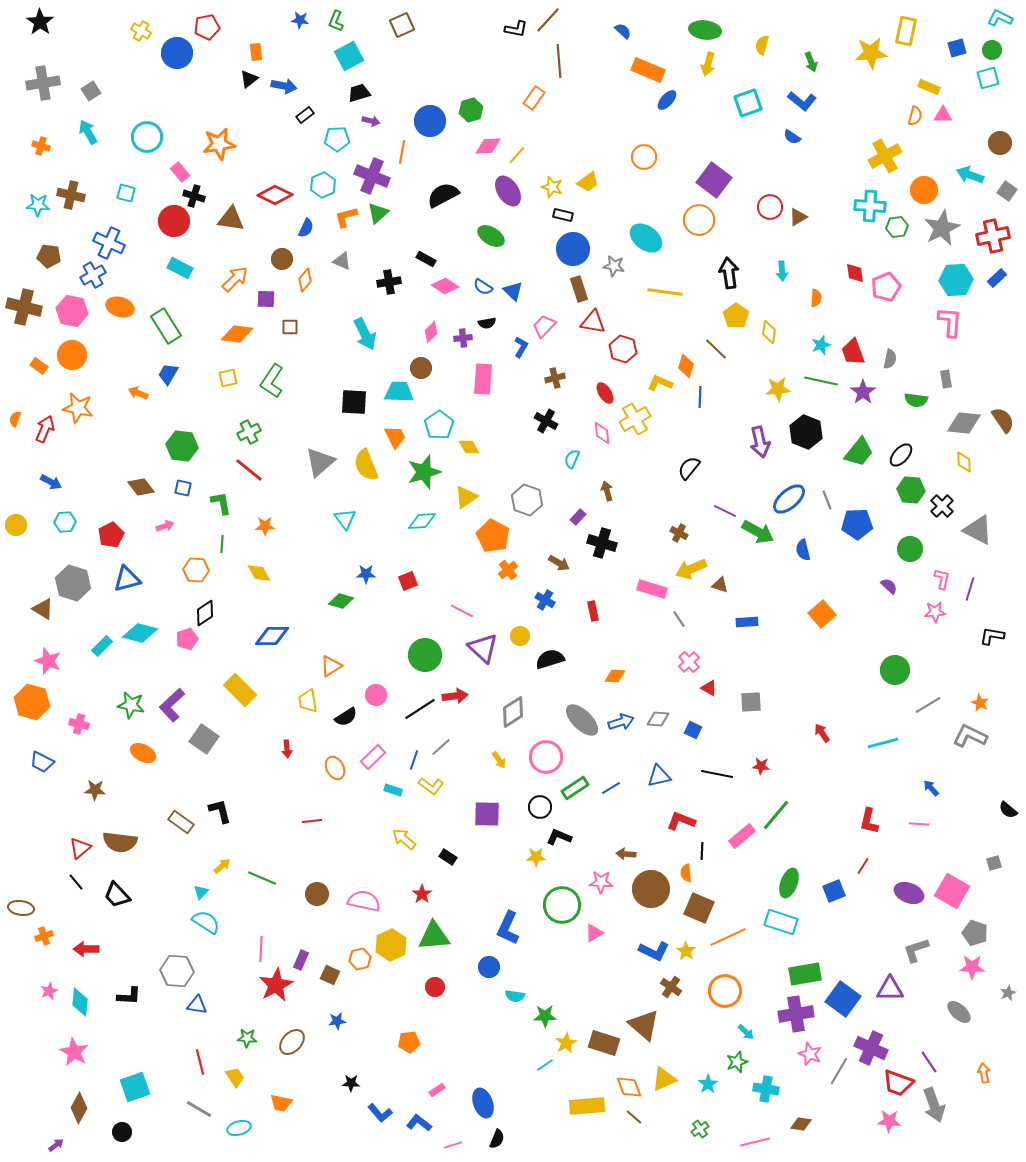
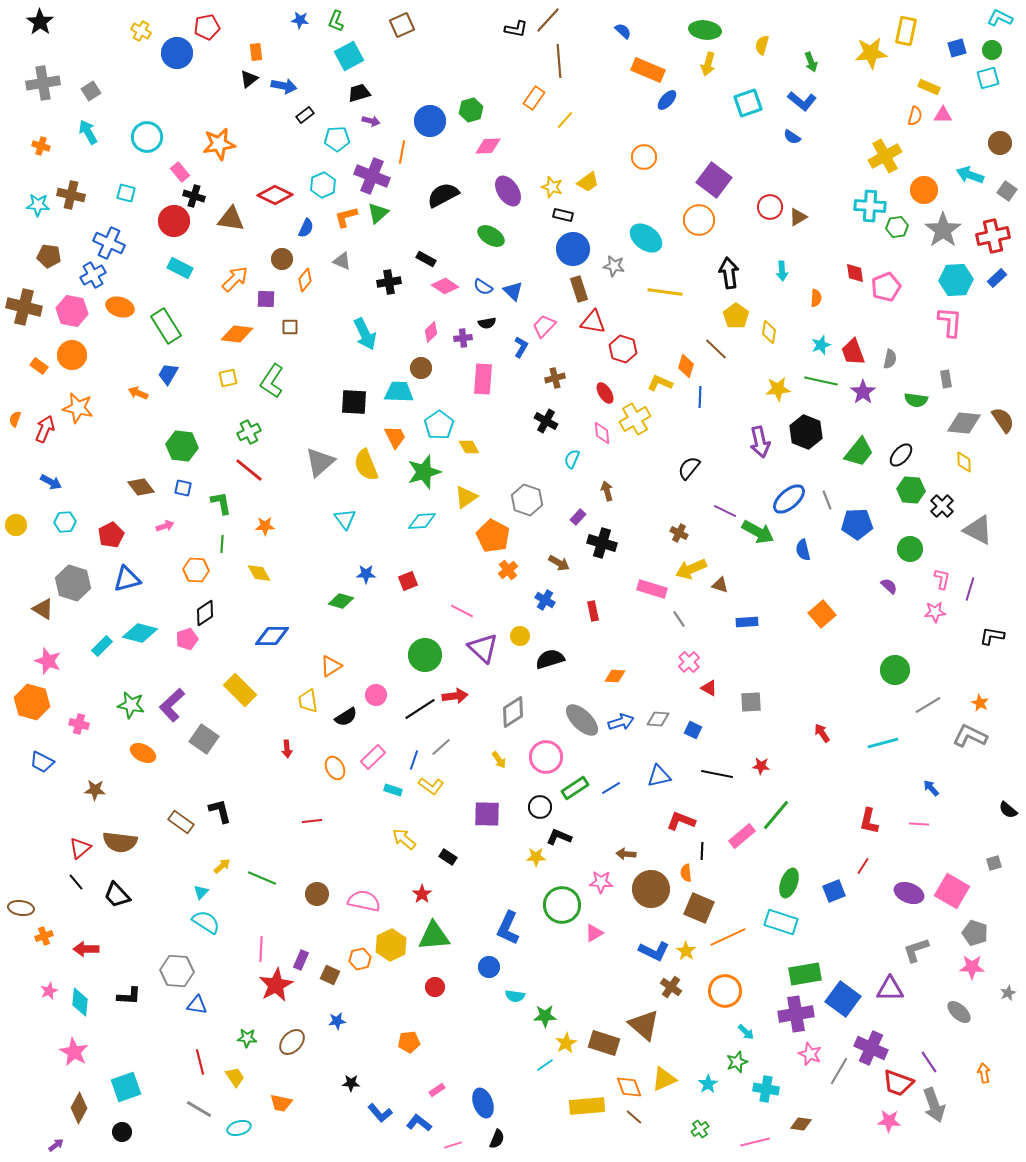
yellow line at (517, 155): moved 48 px right, 35 px up
gray star at (942, 228): moved 1 px right, 2 px down; rotated 9 degrees counterclockwise
cyan square at (135, 1087): moved 9 px left
